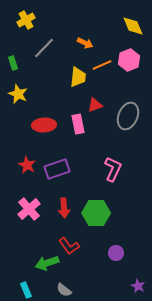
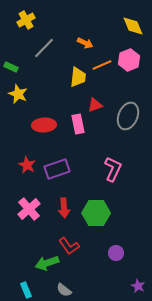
green rectangle: moved 2 px left, 4 px down; rotated 48 degrees counterclockwise
